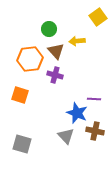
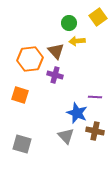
green circle: moved 20 px right, 6 px up
purple line: moved 1 px right, 2 px up
